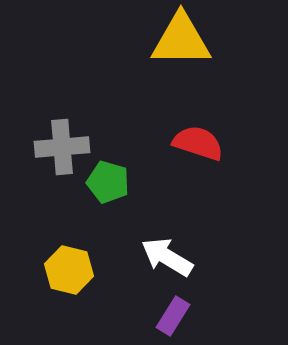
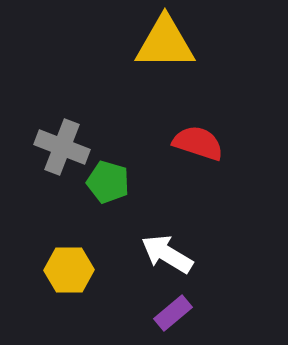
yellow triangle: moved 16 px left, 3 px down
gray cross: rotated 26 degrees clockwise
white arrow: moved 3 px up
yellow hexagon: rotated 15 degrees counterclockwise
purple rectangle: moved 3 px up; rotated 18 degrees clockwise
